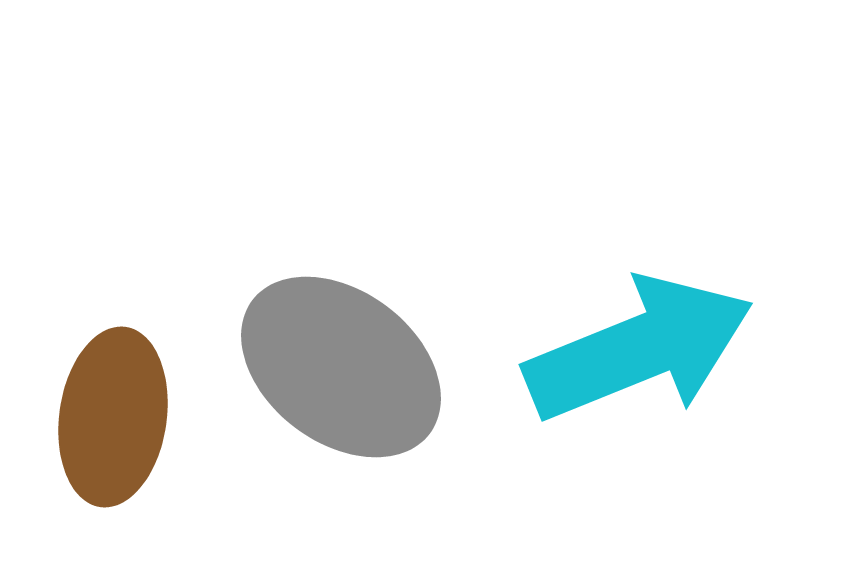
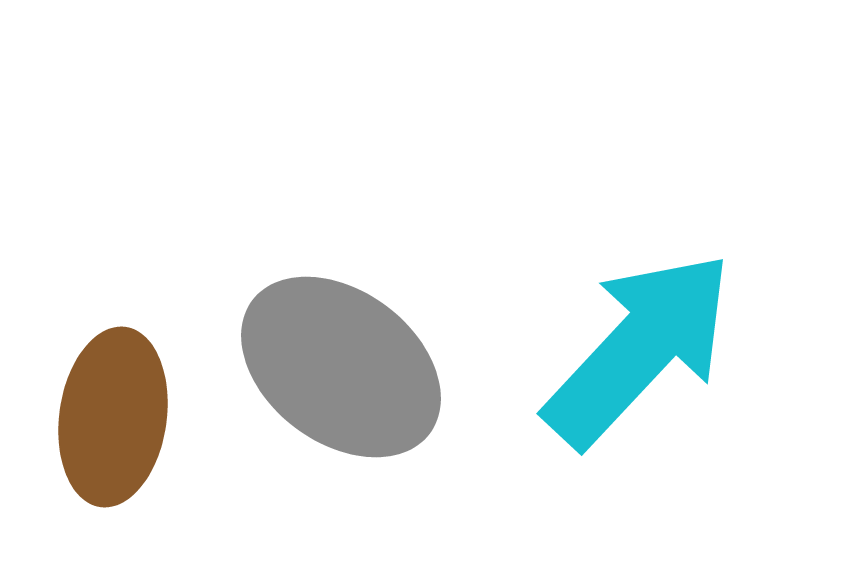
cyan arrow: rotated 25 degrees counterclockwise
